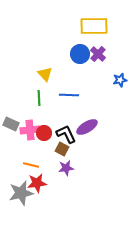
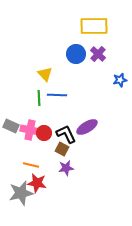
blue circle: moved 4 px left
blue line: moved 12 px left
gray rectangle: moved 2 px down
pink cross: rotated 18 degrees clockwise
red star: rotated 18 degrees clockwise
